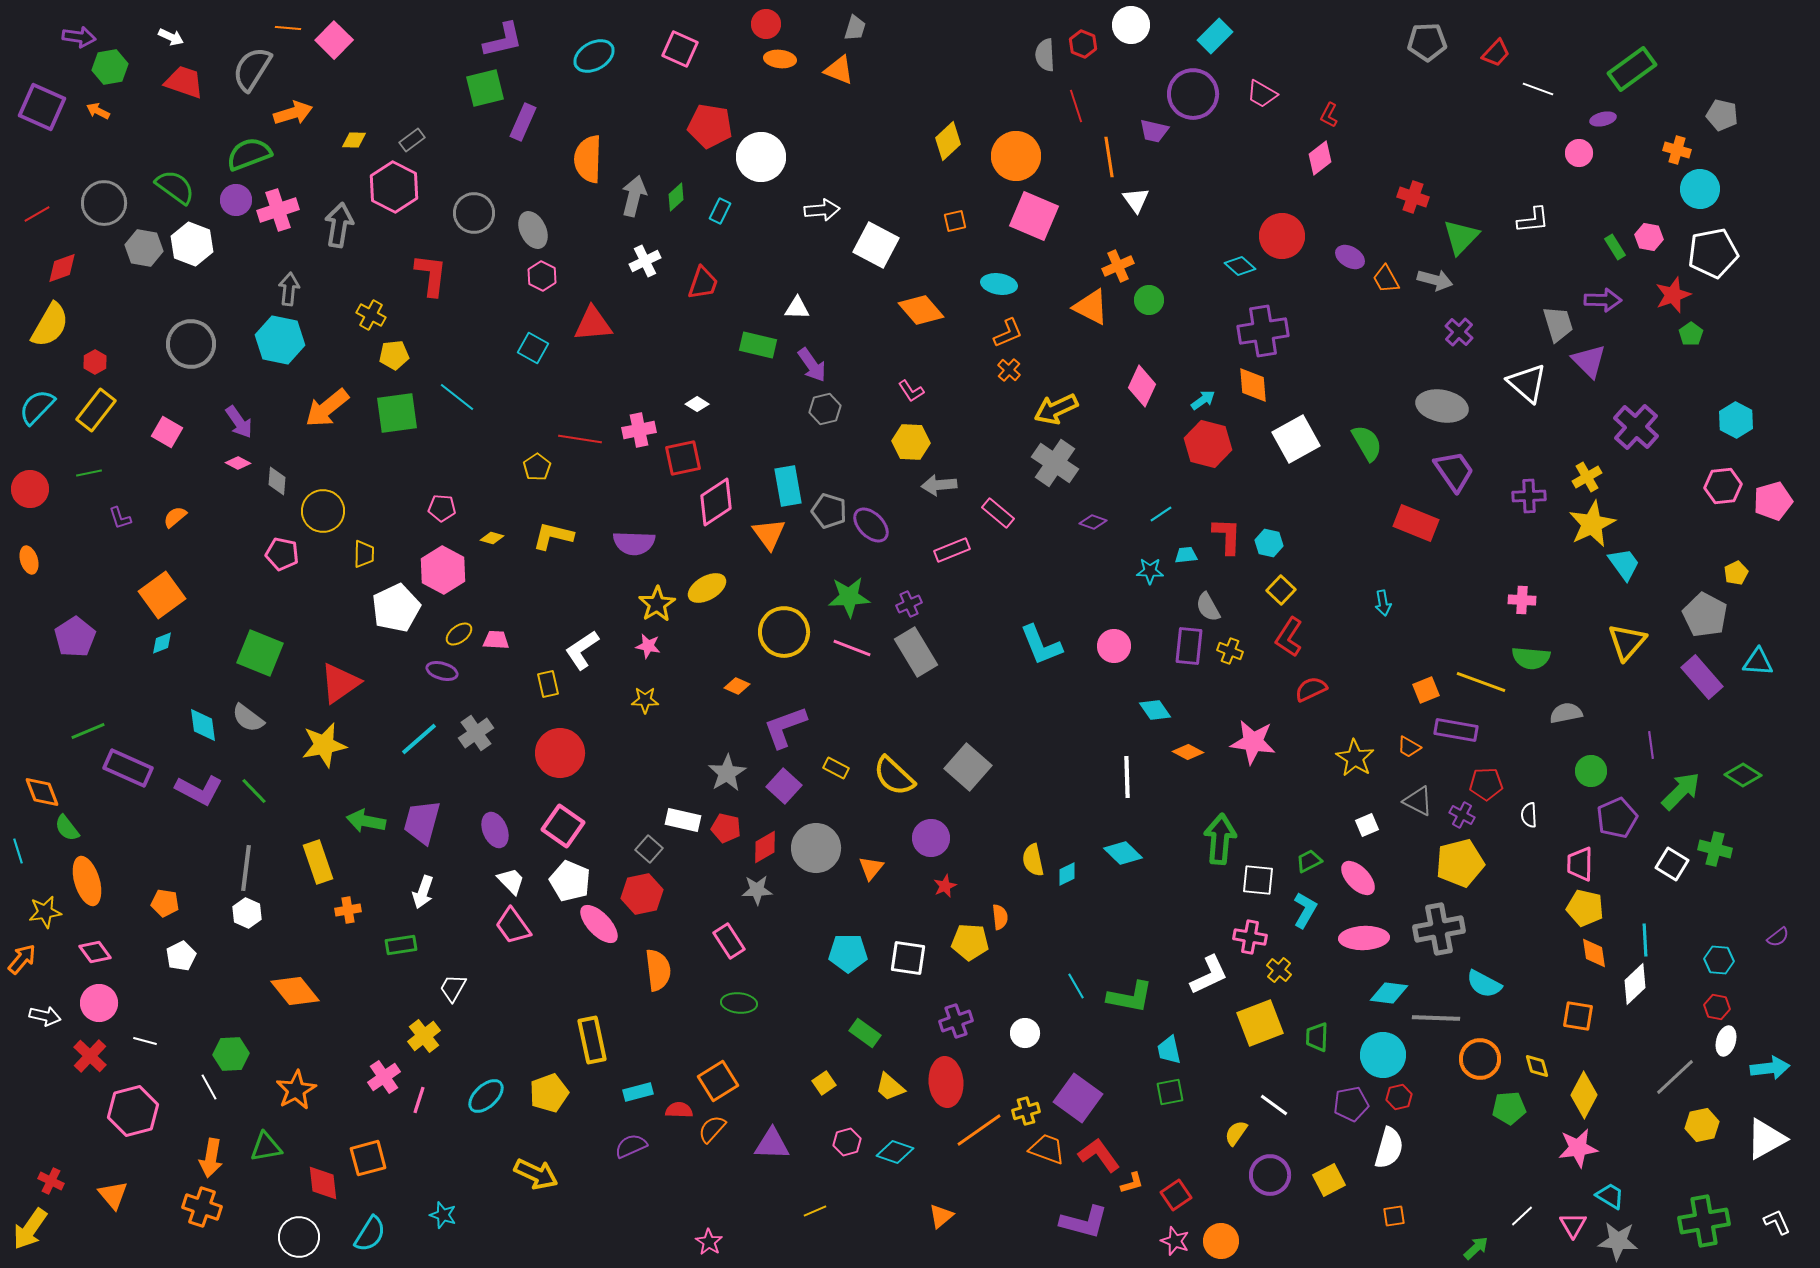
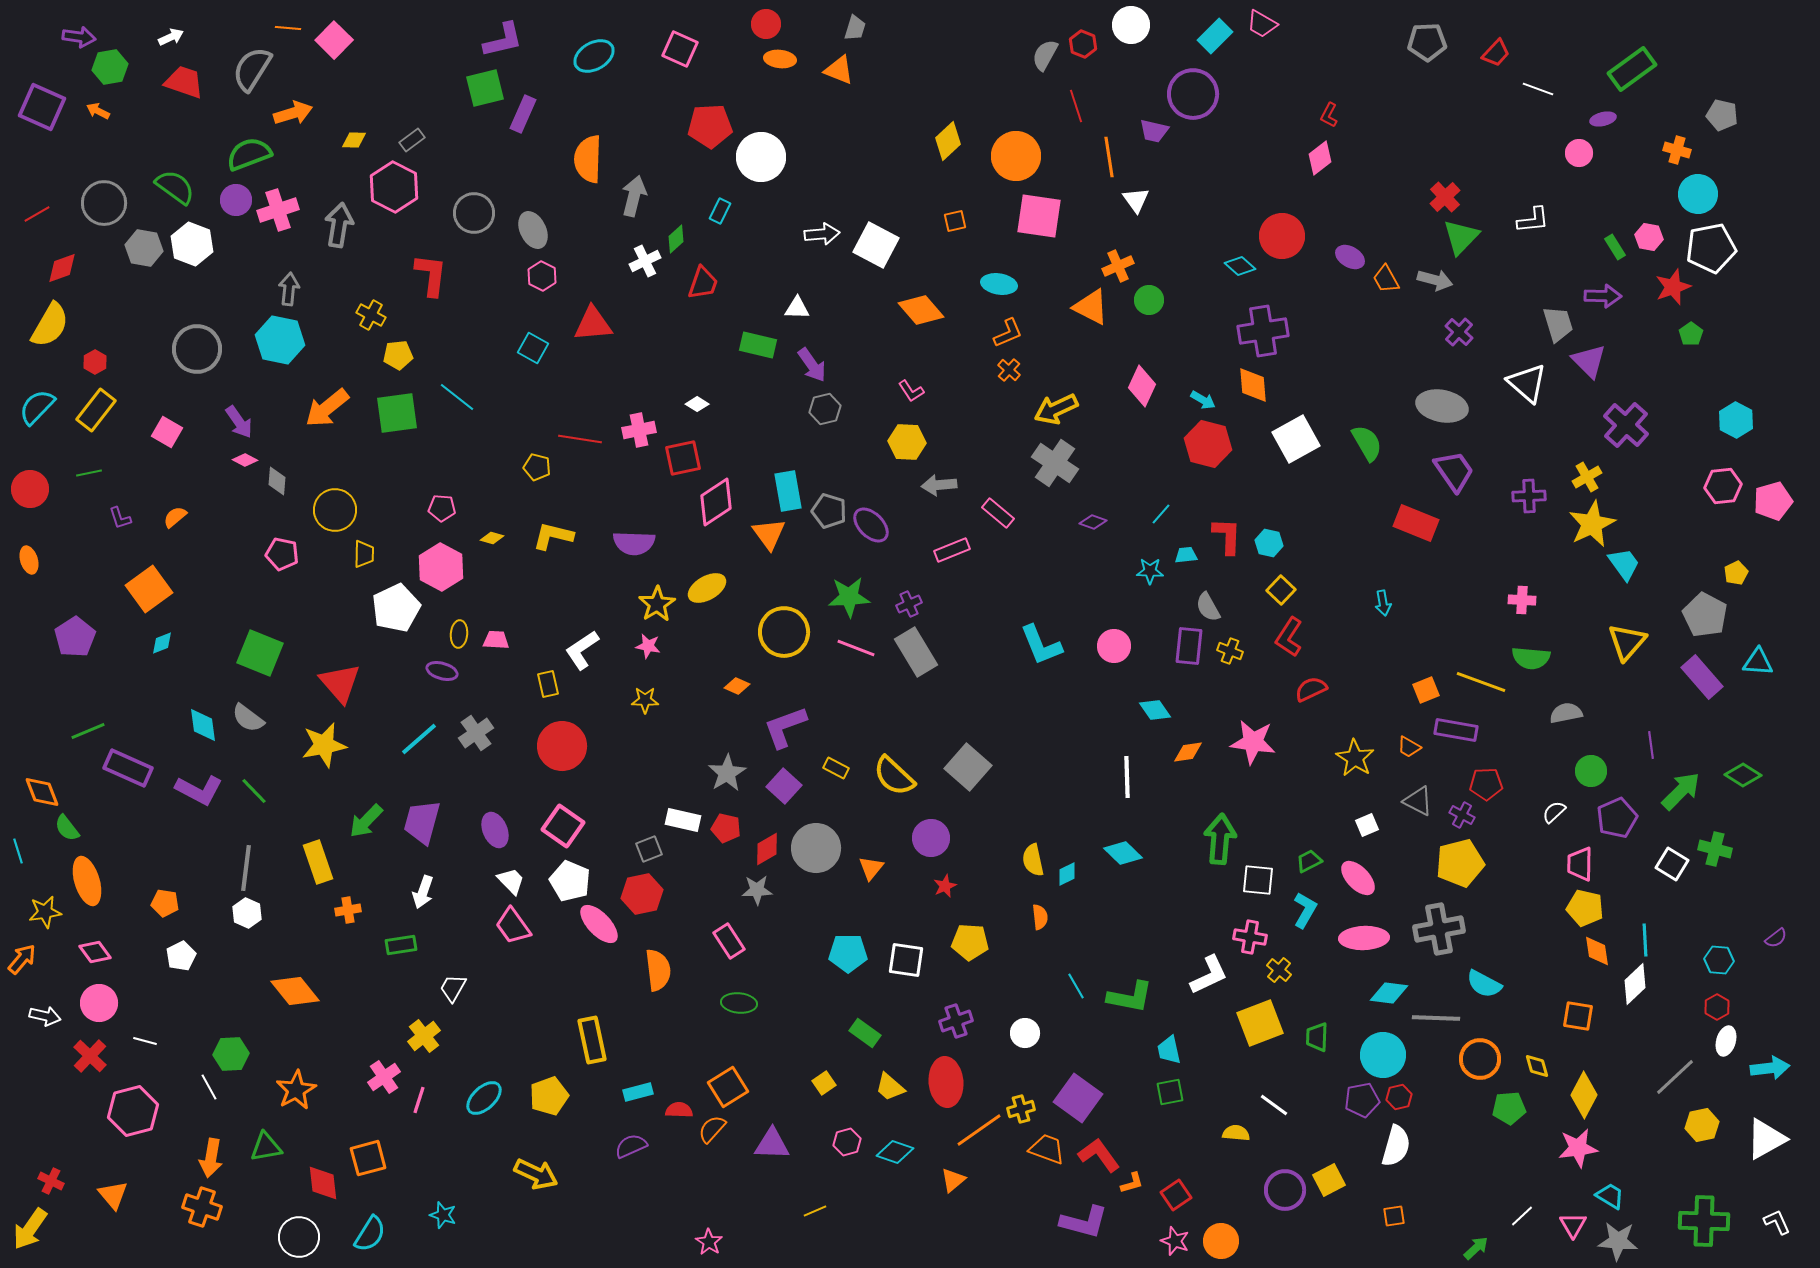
white arrow at (171, 37): rotated 50 degrees counterclockwise
gray semicircle at (1045, 55): rotated 32 degrees clockwise
pink trapezoid at (1262, 94): moved 70 px up
purple rectangle at (523, 122): moved 8 px up
red pentagon at (710, 126): rotated 12 degrees counterclockwise
cyan circle at (1700, 189): moved 2 px left, 5 px down
green diamond at (676, 197): moved 42 px down
red cross at (1413, 197): moved 32 px right; rotated 28 degrees clockwise
white arrow at (822, 210): moved 24 px down
pink square at (1034, 216): moved 5 px right; rotated 15 degrees counterclockwise
white pentagon at (1713, 253): moved 2 px left, 5 px up
red star at (1673, 295): moved 8 px up
purple arrow at (1603, 300): moved 4 px up
gray circle at (191, 344): moved 6 px right, 5 px down
yellow pentagon at (394, 355): moved 4 px right
cyan arrow at (1203, 400): rotated 65 degrees clockwise
purple cross at (1636, 427): moved 10 px left, 2 px up
yellow hexagon at (911, 442): moved 4 px left
pink diamond at (238, 463): moved 7 px right, 3 px up
yellow pentagon at (537, 467): rotated 24 degrees counterclockwise
cyan rectangle at (788, 486): moved 5 px down
yellow circle at (323, 511): moved 12 px right, 1 px up
cyan line at (1161, 514): rotated 15 degrees counterclockwise
pink hexagon at (443, 570): moved 2 px left, 3 px up
orange square at (162, 595): moved 13 px left, 6 px up
yellow ellipse at (459, 634): rotated 48 degrees counterclockwise
pink line at (852, 648): moved 4 px right
red triangle at (340, 683): rotated 36 degrees counterclockwise
orange diamond at (1188, 752): rotated 36 degrees counterclockwise
red circle at (560, 753): moved 2 px right, 7 px up
white semicircle at (1529, 815): moved 25 px right, 3 px up; rotated 50 degrees clockwise
green arrow at (366, 821): rotated 57 degrees counterclockwise
red diamond at (765, 847): moved 2 px right, 2 px down
gray square at (649, 849): rotated 28 degrees clockwise
orange semicircle at (1000, 917): moved 40 px right
purple semicircle at (1778, 937): moved 2 px left, 1 px down
orange diamond at (1594, 953): moved 3 px right, 2 px up
white square at (908, 958): moved 2 px left, 2 px down
red hexagon at (1717, 1007): rotated 20 degrees clockwise
orange square at (718, 1081): moved 10 px right, 6 px down
yellow pentagon at (549, 1093): moved 3 px down
cyan ellipse at (486, 1096): moved 2 px left, 2 px down
purple pentagon at (1351, 1104): moved 11 px right, 4 px up
yellow cross at (1026, 1111): moved 5 px left, 2 px up
yellow semicircle at (1236, 1133): rotated 60 degrees clockwise
white semicircle at (1389, 1148): moved 7 px right, 2 px up
purple circle at (1270, 1175): moved 15 px right, 15 px down
orange triangle at (941, 1216): moved 12 px right, 36 px up
green cross at (1704, 1221): rotated 12 degrees clockwise
